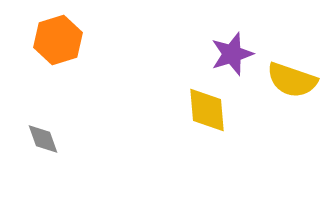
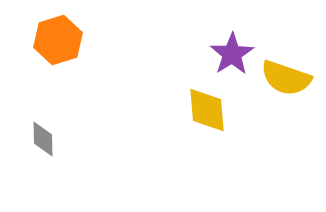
purple star: rotated 15 degrees counterclockwise
yellow semicircle: moved 6 px left, 2 px up
gray diamond: rotated 18 degrees clockwise
